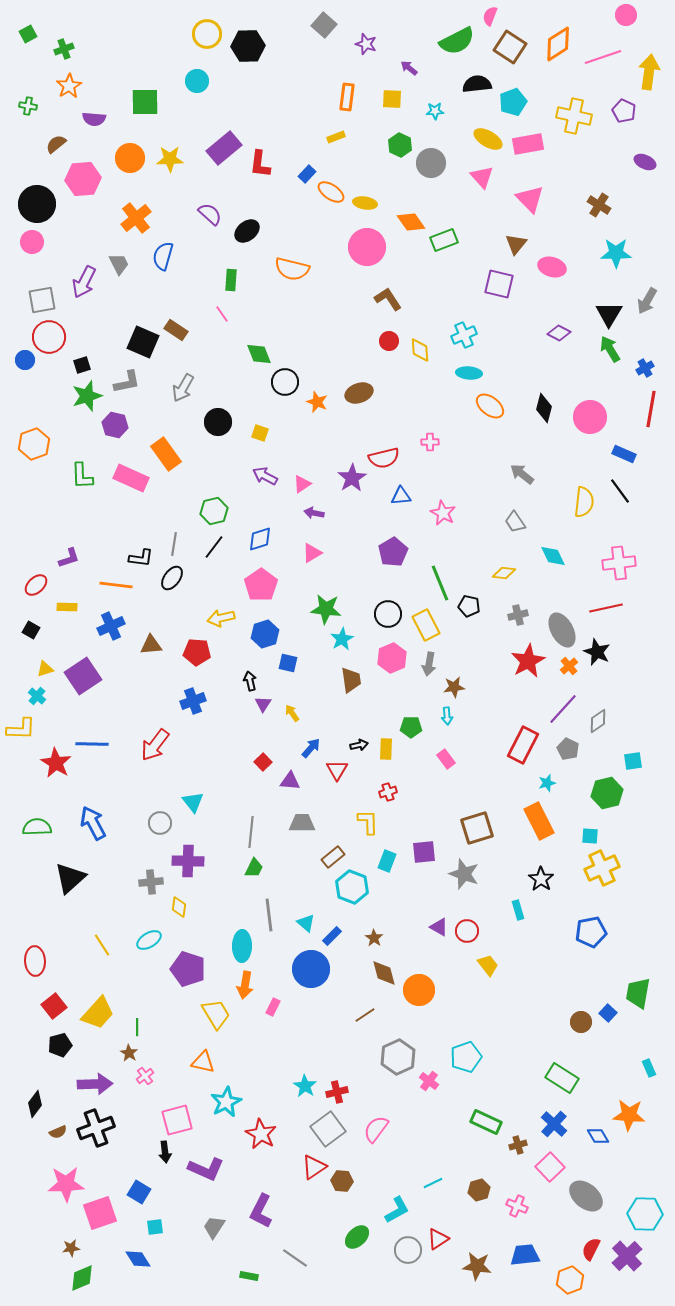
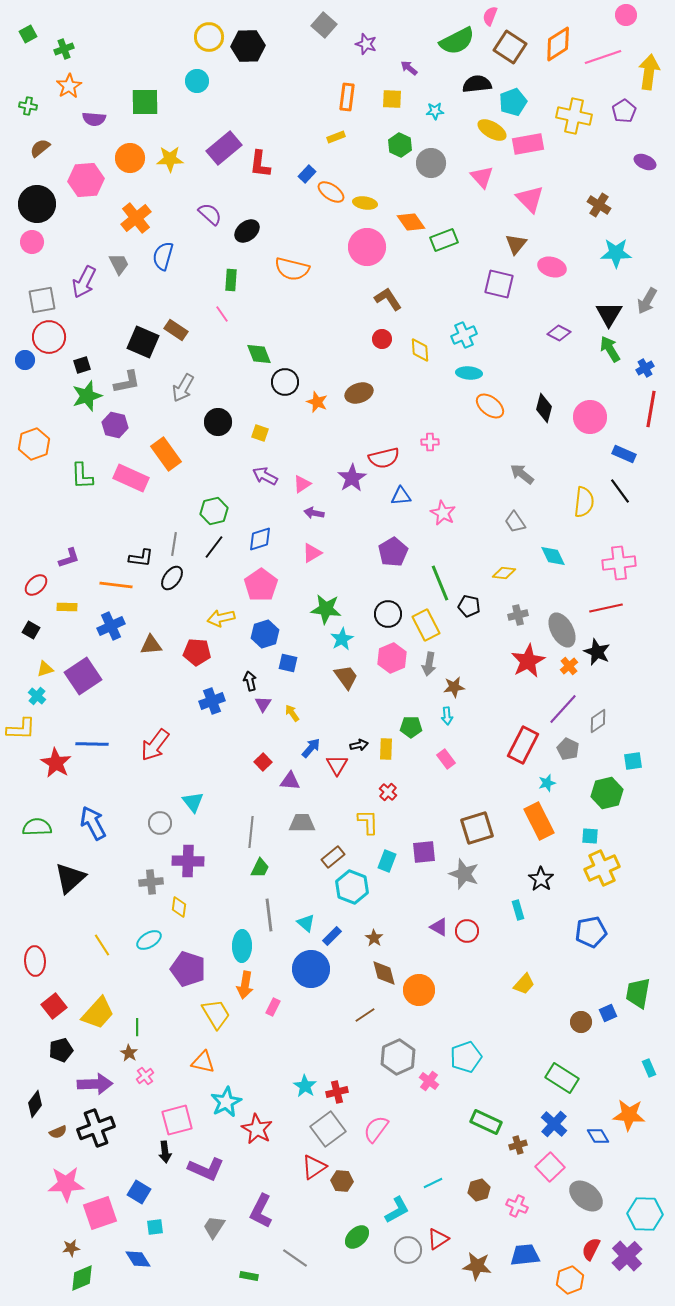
yellow circle at (207, 34): moved 2 px right, 3 px down
purple pentagon at (624, 111): rotated 15 degrees clockwise
yellow ellipse at (488, 139): moved 4 px right, 9 px up
brown semicircle at (56, 144): moved 16 px left, 4 px down
pink hexagon at (83, 179): moved 3 px right, 1 px down
red circle at (389, 341): moved 7 px left, 2 px up
brown trapezoid at (351, 680): moved 5 px left, 3 px up; rotated 28 degrees counterclockwise
blue cross at (193, 701): moved 19 px right
red triangle at (337, 770): moved 5 px up
red cross at (388, 792): rotated 30 degrees counterclockwise
green trapezoid at (254, 868): moved 6 px right
yellow trapezoid at (488, 965): moved 36 px right, 19 px down; rotated 80 degrees clockwise
blue square at (608, 1013): rotated 24 degrees clockwise
black pentagon at (60, 1045): moved 1 px right, 5 px down
red star at (261, 1134): moved 4 px left, 5 px up
